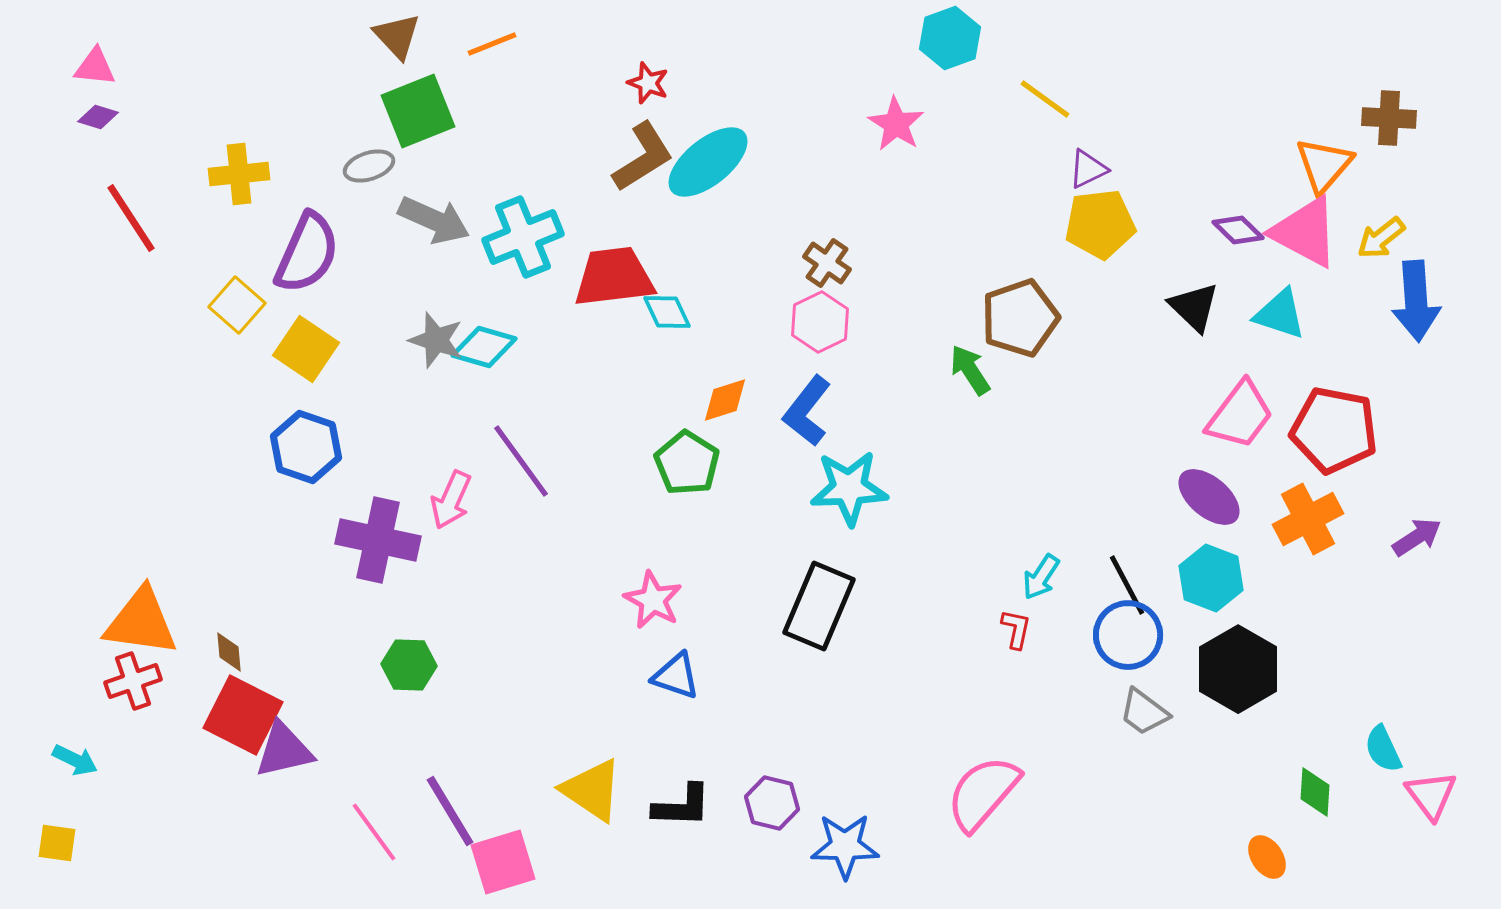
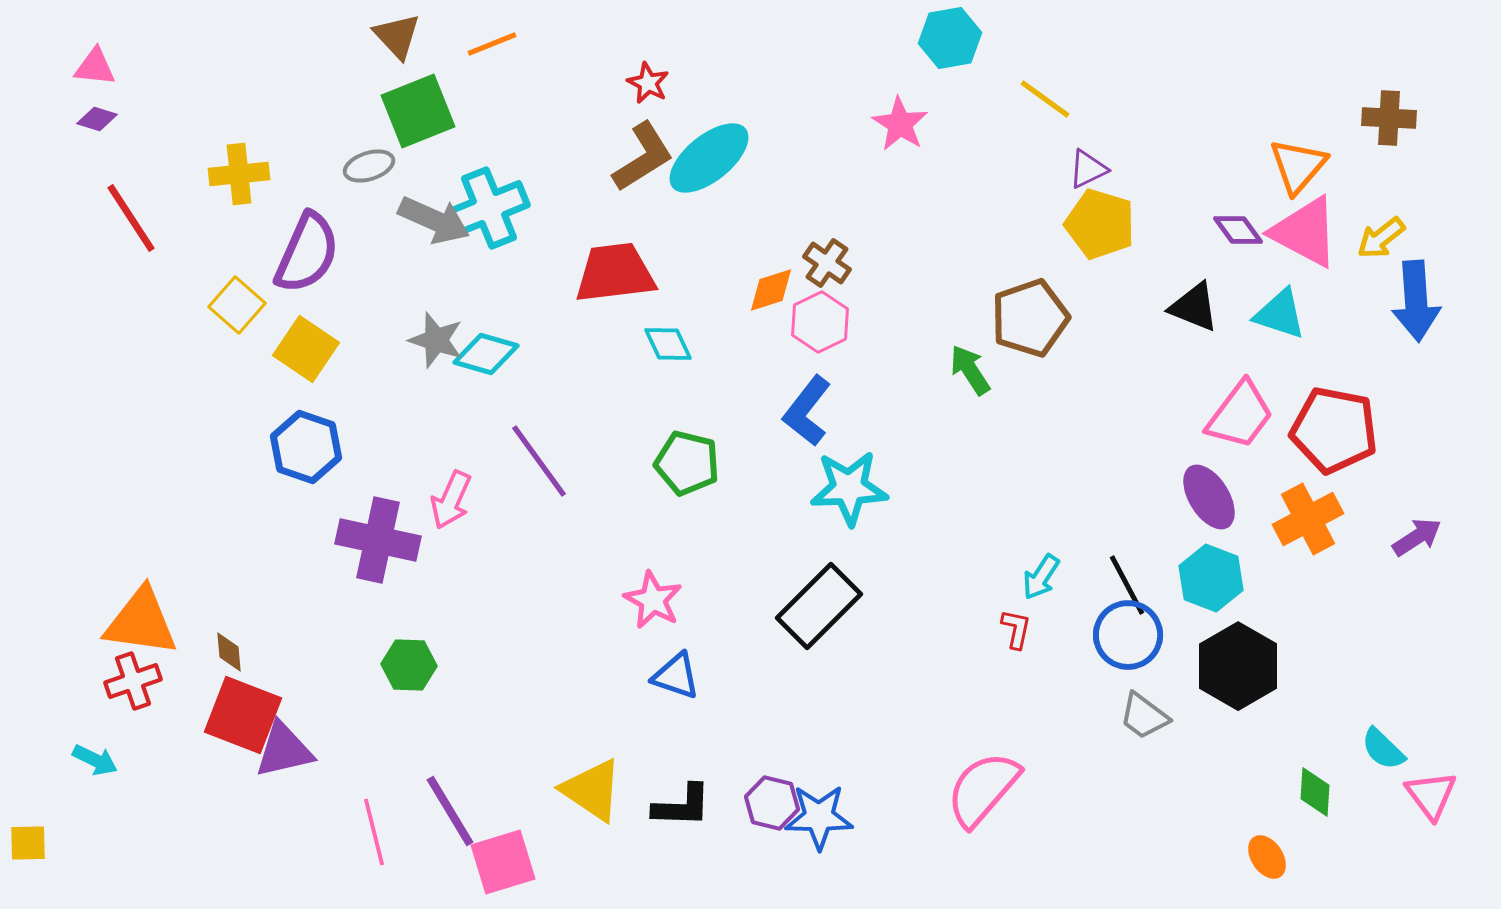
cyan hexagon at (950, 38): rotated 10 degrees clockwise
red star at (648, 83): rotated 6 degrees clockwise
purple diamond at (98, 117): moved 1 px left, 2 px down
pink star at (896, 124): moved 4 px right
cyan ellipse at (708, 162): moved 1 px right, 4 px up
orange triangle at (1324, 165): moved 26 px left, 1 px down
yellow pentagon at (1100, 224): rotated 24 degrees clockwise
purple diamond at (1238, 230): rotated 9 degrees clockwise
cyan cross at (523, 237): moved 34 px left, 29 px up
red trapezoid at (614, 277): moved 1 px right, 4 px up
black triangle at (1194, 307): rotated 22 degrees counterclockwise
cyan diamond at (667, 312): moved 1 px right, 32 px down
brown pentagon at (1020, 318): moved 10 px right
cyan diamond at (484, 347): moved 2 px right, 7 px down
orange diamond at (725, 400): moved 46 px right, 110 px up
purple line at (521, 461): moved 18 px right
green pentagon at (687, 463): rotated 18 degrees counterclockwise
purple ellipse at (1209, 497): rotated 18 degrees clockwise
black rectangle at (819, 606): rotated 22 degrees clockwise
black hexagon at (1238, 669): moved 3 px up
gray trapezoid at (1144, 712): moved 4 px down
red square at (243, 715): rotated 6 degrees counterclockwise
cyan semicircle at (1383, 749): rotated 21 degrees counterclockwise
cyan arrow at (75, 760): moved 20 px right
pink semicircle at (983, 793): moved 4 px up
pink line at (374, 832): rotated 22 degrees clockwise
yellow square at (57, 843): moved 29 px left; rotated 9 degrees counterclockwise
blue star at (845, 846): moved 26 px left, 29 px up
